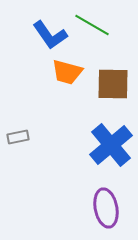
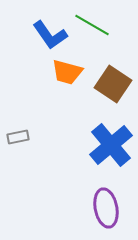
brown square: rotated 33 degrees clockwise
